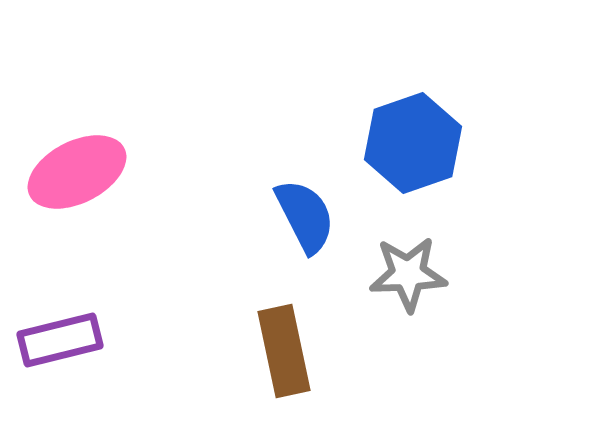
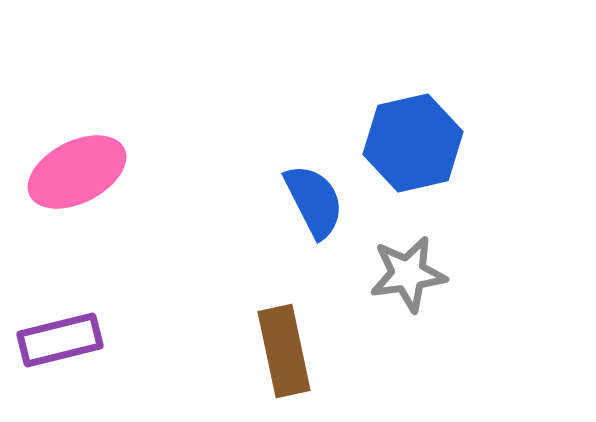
blue hexagon: rotated 6 degrees clockwise
blue semicircle: moved 9 px right, 15 px up
gray star: rotated 6 degrees counterclockwise
